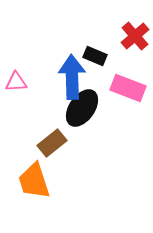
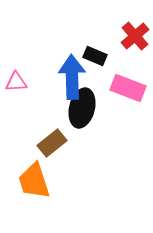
black ellipse: rotated 21 degrees counterclockwise
